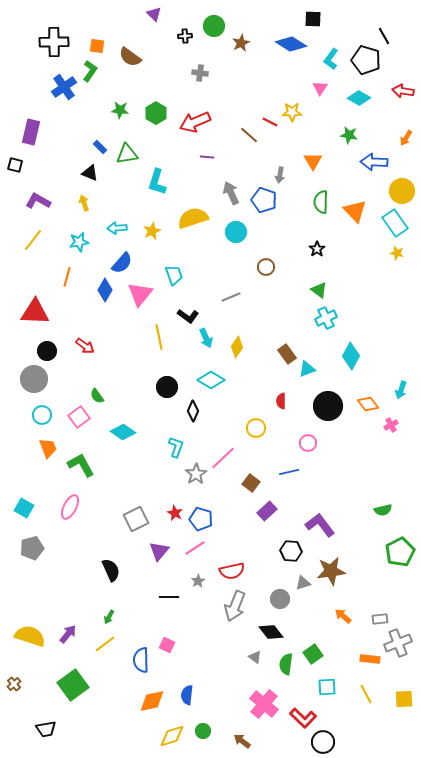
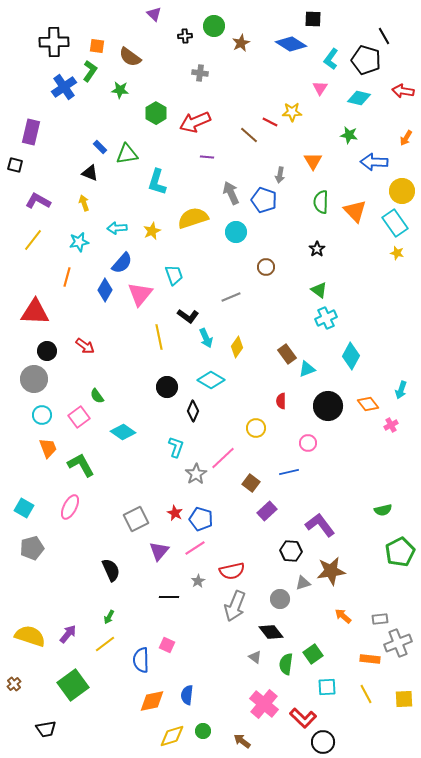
cyan diamond at (359, 98): rotated 15 degrees counterclockwise
green star at (120, 110): moved 20 px up
